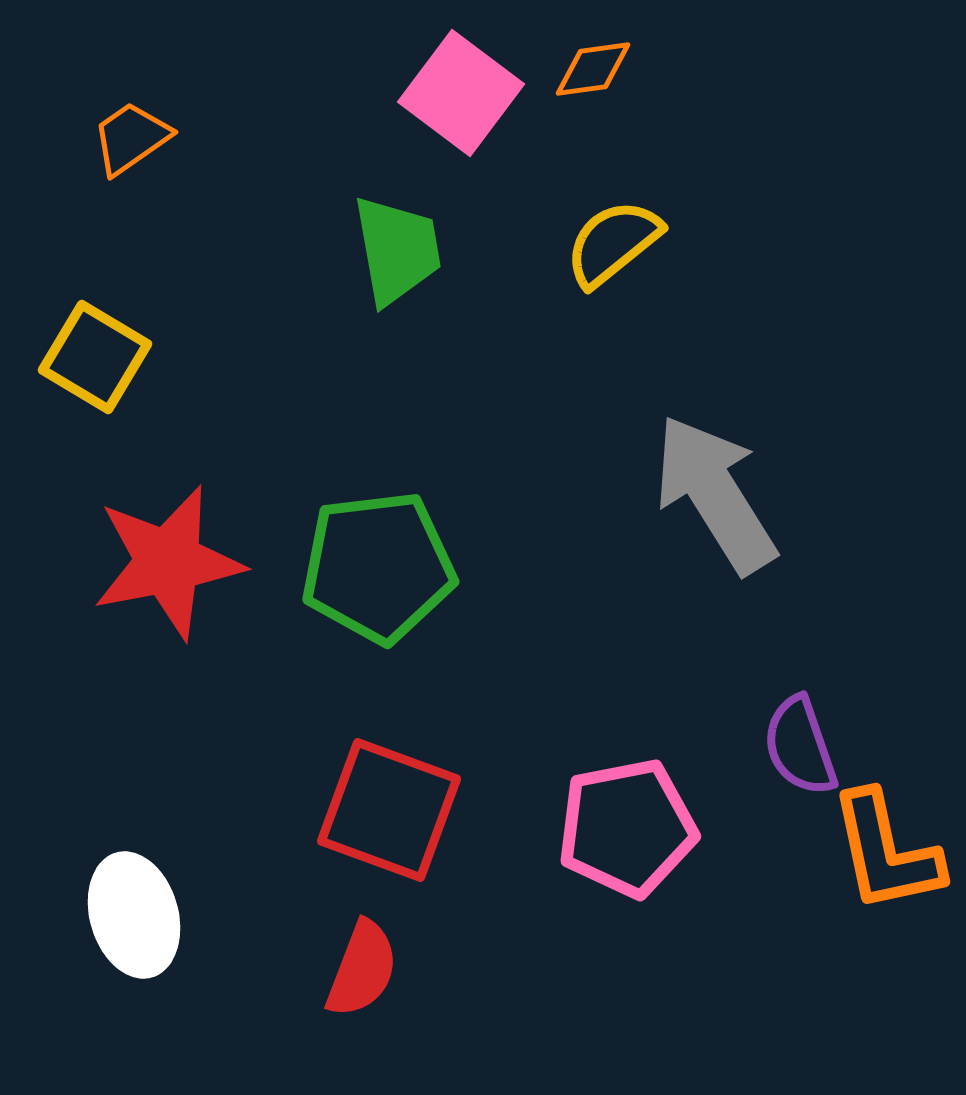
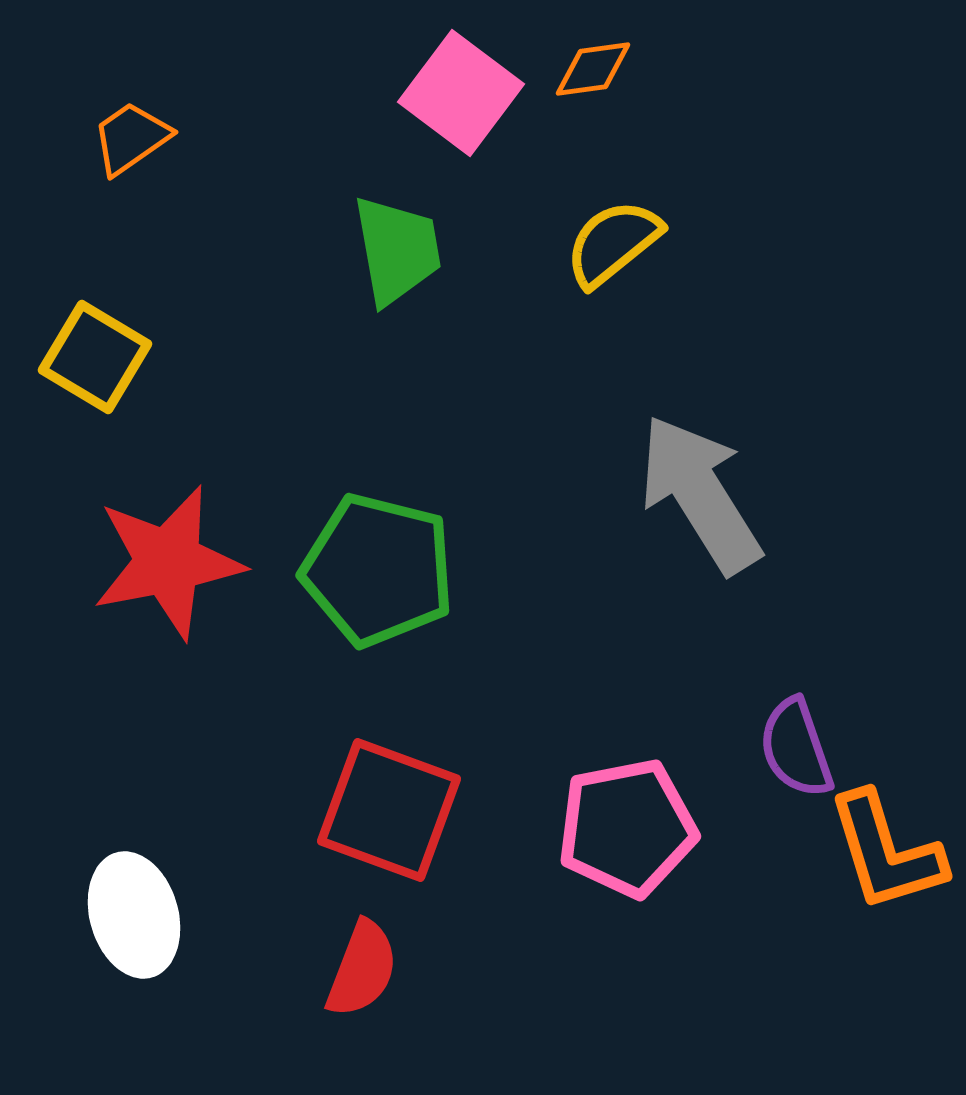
gray arrow: moved 15 px left
green pentagon: moved 3 px down; rotated 21 degrees clockwise
purple semicircle: moved 4 px left, 2 px down
orange L-shape: rotated 5 degrees counterclockwise
